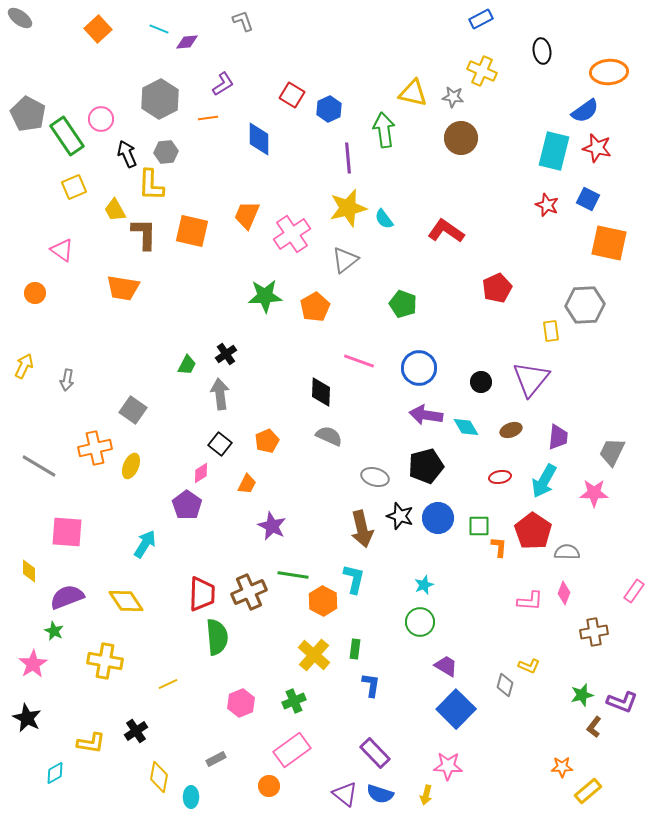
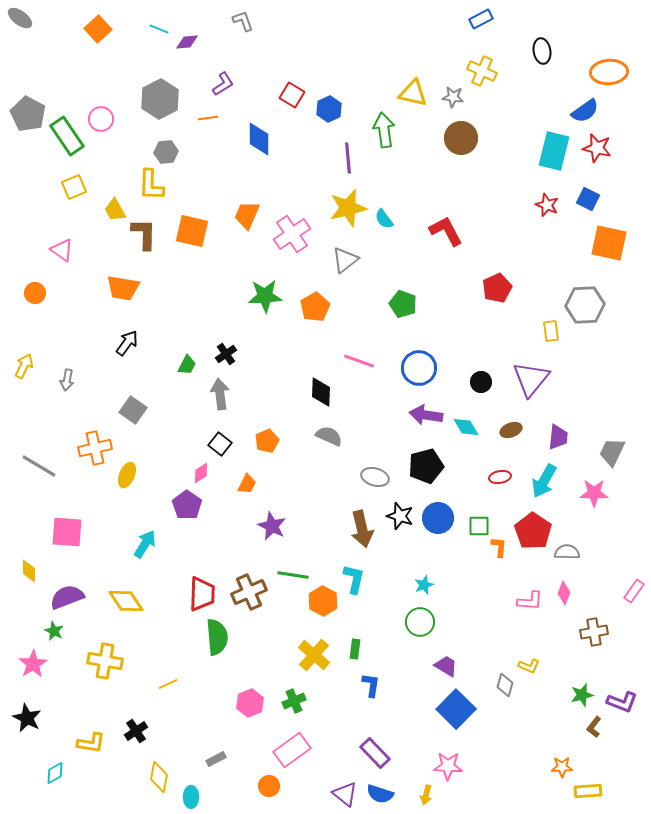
black arrow at (127, 154): moved 189 px down; rotated 60 degrees clockwise
red L-shape at (446, 231): rotated 27 degrees clockwise
yellow ellipse at (131, 466): moved 4 px left, 9 px down
pink hexagon at (241, 703): moved 9 px right
yellow rectangle at (588, 791): rotated 36 degrees clockwise
